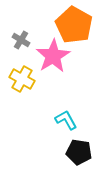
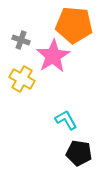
orange pentagon: rotated 24 degrees counterclockwise
gray cross: rotated 12 degrees counterclockwise
black pentagon: moved 1 px down
